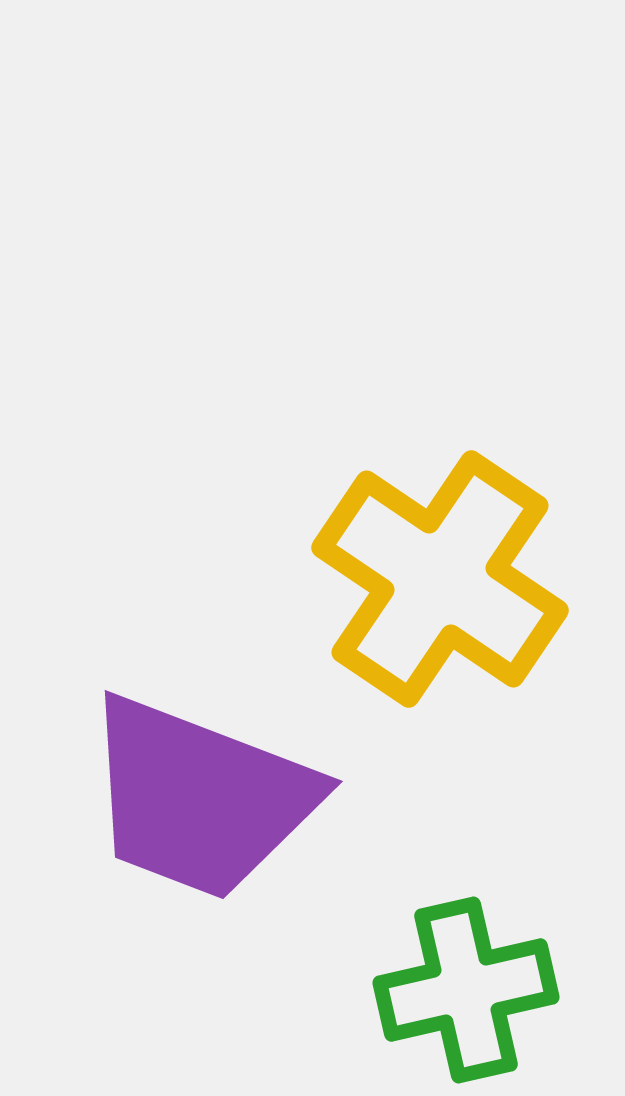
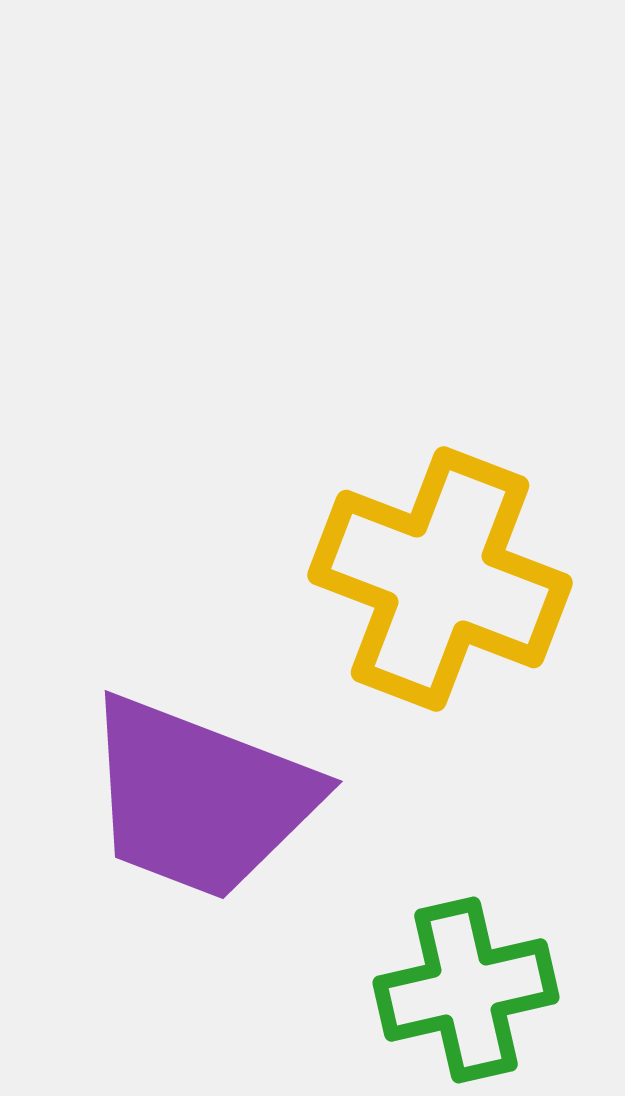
yellow cross: rotated 13 degrees counterclockwise
